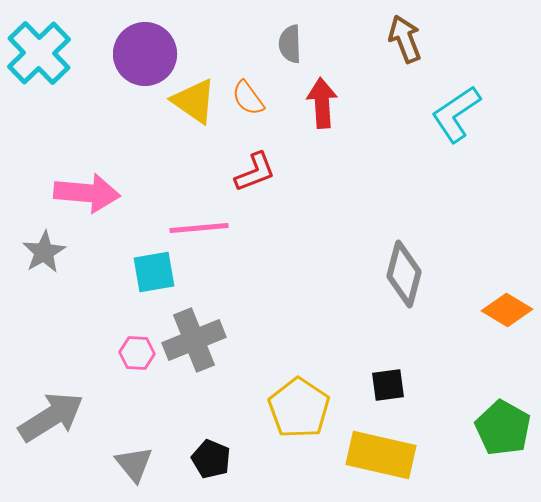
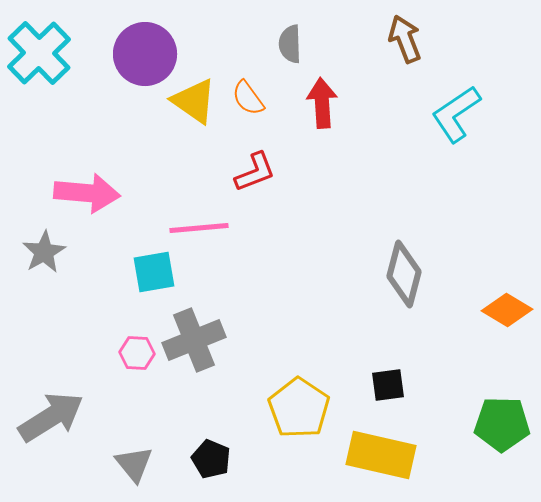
green pentagon: moved 1 px left, 4 px up; rotated 28 degrees counterclockwise
